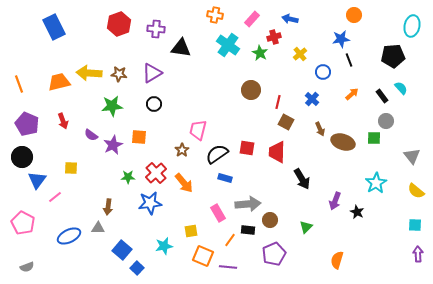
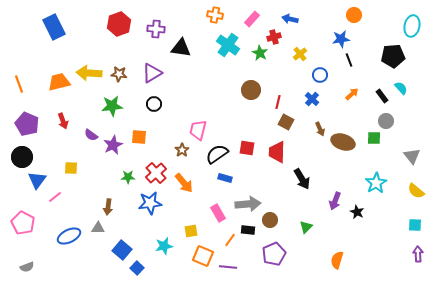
blue circle at (323, 72): moved 3 px left, 3 px down
